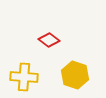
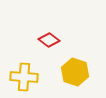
yellow hexagon: moved 3 px up
